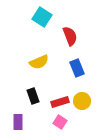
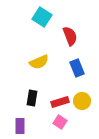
black rectangle: moved 1 px left, 2 px down; rotated 28 degrees clockwise
purple rectangle: moved 2 px right, 4 px down
